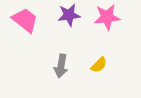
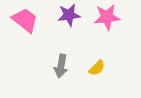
yellow semicircle: moved 2 px left, 3 px down
